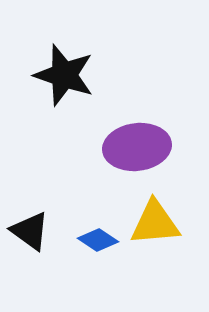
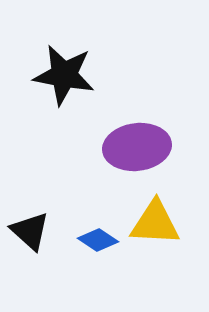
black star: rotated 8 degrees counterclockwise
yellow triangle: rotated 8 degrees clockwise
black triangle: rotated 6 degrees clockwise
